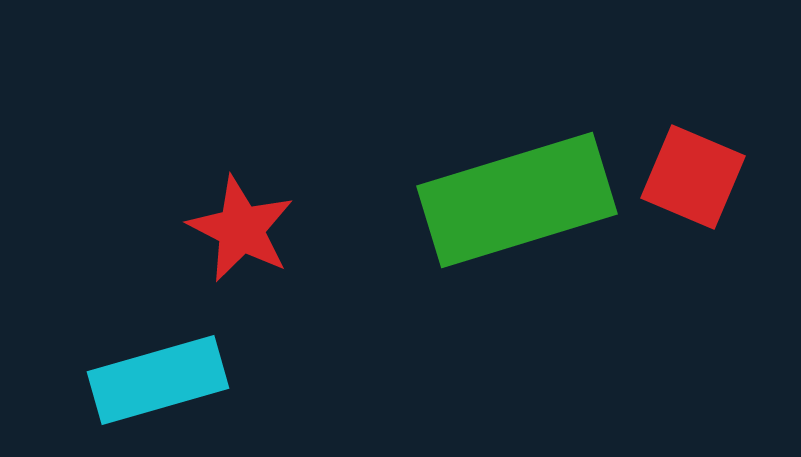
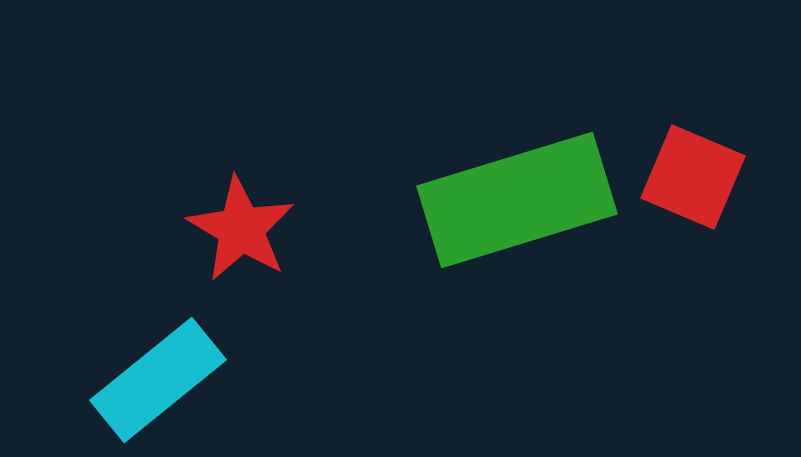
red star: rotated 4 degrees clockwise
cyan rectangle: rotated 23 degrees counterclockwise
